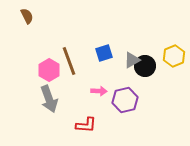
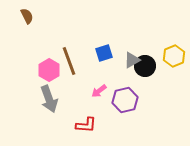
pink arrow: rotated 140 degrees clockwise
